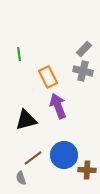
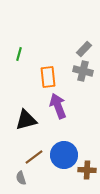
green line: rotated 24 degrees clockwise
orange rectangle: rotated 20 degrees clockwise
brown line: moved 1 px right, 1 px up
